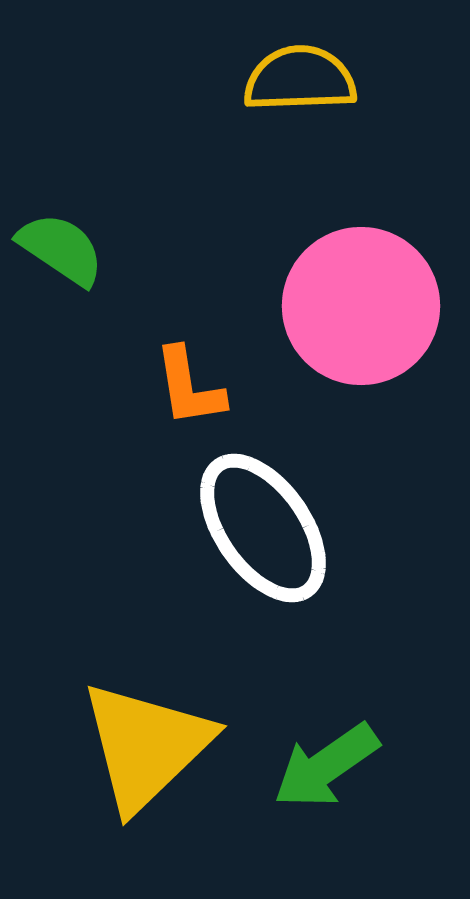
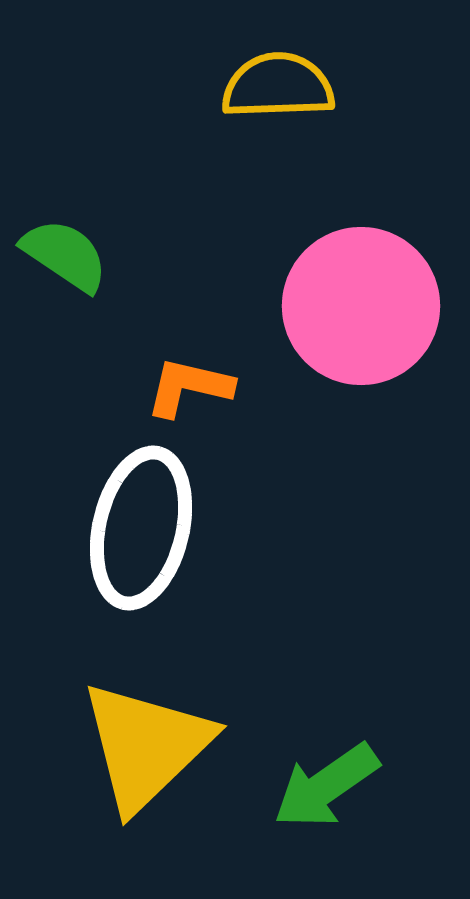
yellow semicircle: moved 22 px left, 7 px down
green semicircle: moved 4 px right, 6 px down
orange L-shape: rotated 112 degrees clockwise
white ellipse: moved 122 px left; rotated 48 degrees clockwise
green arrow: moved 20 px down
